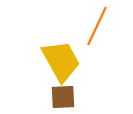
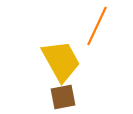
brown square: rotated 8 degrees counterclockwise
